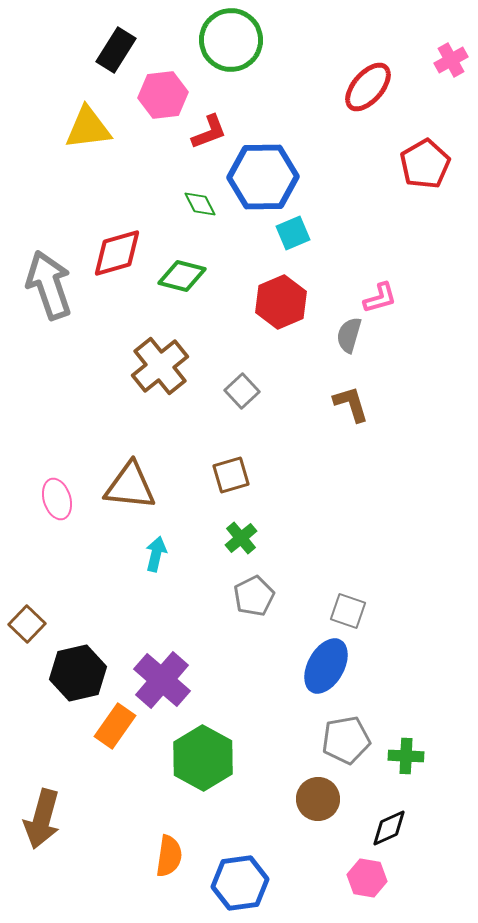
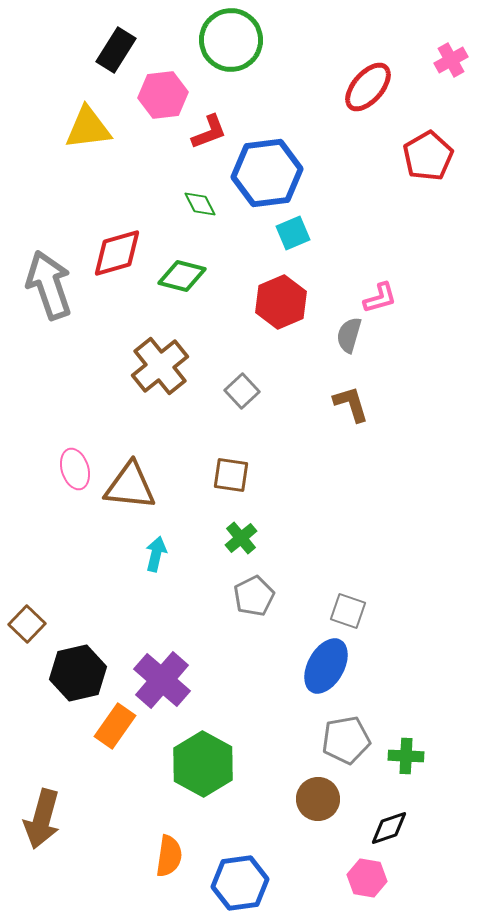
red pentagon at (425, 164): moved 3 px right, 8 px up
blue hexagon at (263, 177): moved 4 px right, 4 px up; rotated 6 degrees counterclockwise
brown square at (231, 475): rotated 24 degrees clockwise
pink ellipse at (57, 499): moved 18 px right, 30 px up
green hexagon at (203, 758): moved 6 px down
black diamond at (389, 828): rotated 6 degrees clockwise
